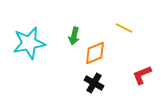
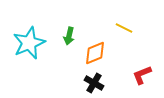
green arrow: moved 5 px left
cyan star: rotated 12 degrees counterclockwise
